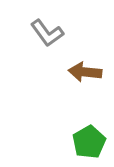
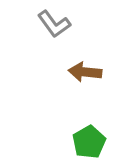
gray L-shape: moved 7 px right, 9 px up
